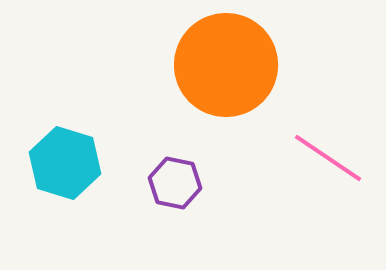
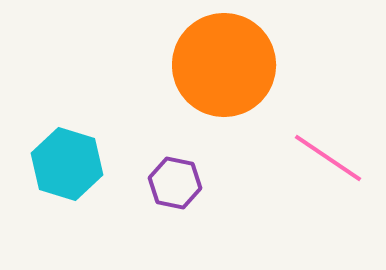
orange circle: moved 2 px left
cyan hexagon: moved 2 px right, 1 px down
